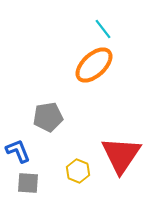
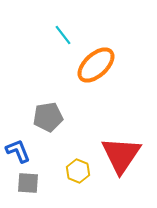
cyan line: moved 40 px left, 6 px down
orange ellipse: moved 2 px right
